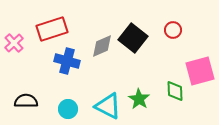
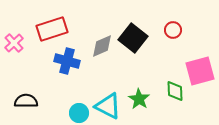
cyan circle: moved 11 px right, 4 px down
